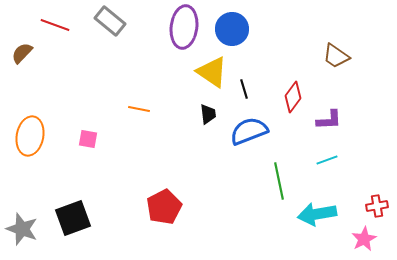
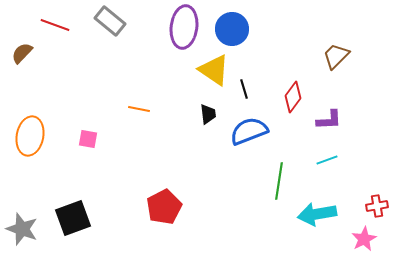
brown trapezoid: rotated 100 degrees clockwise
yellow triangle: moved 2 px right, 2 px up
green line: rotated 21 degrees clockwise
